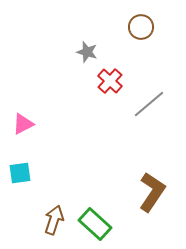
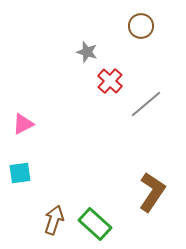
brown circle: moved 1 px up
gray line: moved 3 px left
